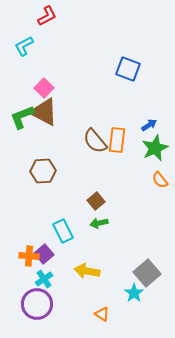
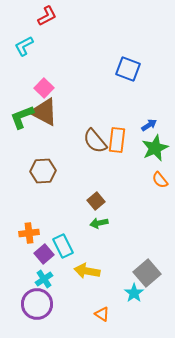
cyan rectangle: moved 15 px down
orange cross: moved 23 px up; rotated 12 degrees counterclockwise
